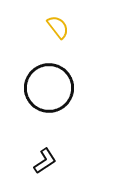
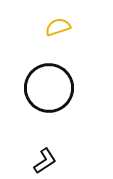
yellow semicircle: rotated 70 degrees counterclockwise
